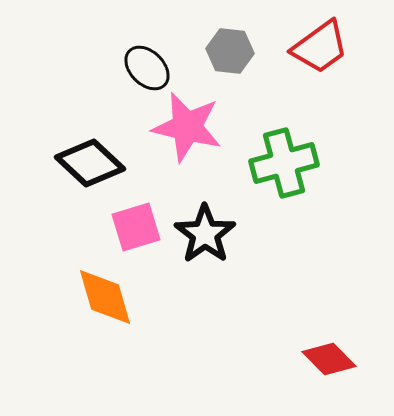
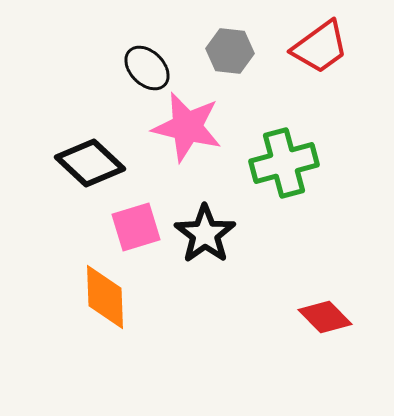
orange diamond: rotated 14 degrees clockwise
red diamond: moved 4 px left, 42 px up
